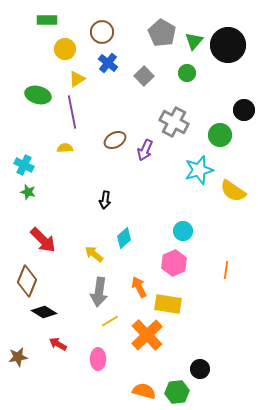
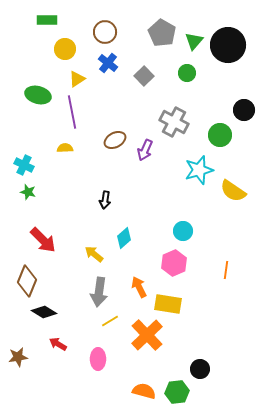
brown circle at (102, 32): moved 3 px right
